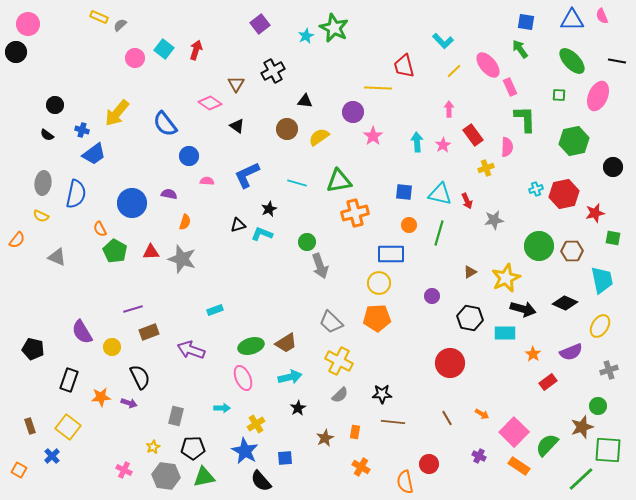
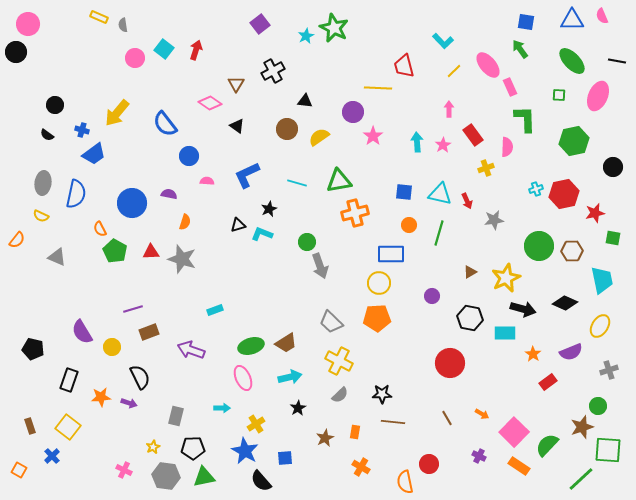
gray semicircle at (120, 25): moved 3 px right; rotated 56 degrees counterclockwise
